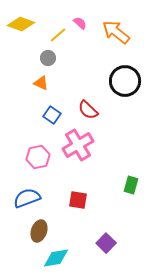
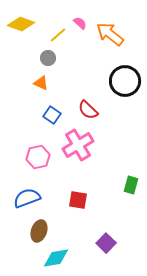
orange arrow: moved 6 px left, 2 px down
